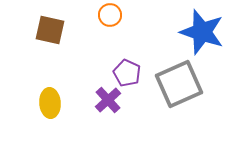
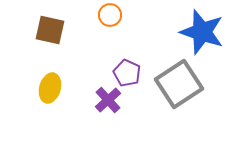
gray square: rotated 9 degrees counterclockwise
yellow ellipse: moved 15 px up; rotated 20 degrees clockwise
